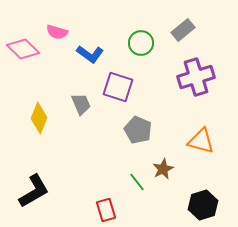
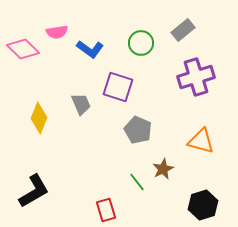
pink semicircle: rotated 25 degrees counterclockwise
blue L-shape: moved 5 px up
